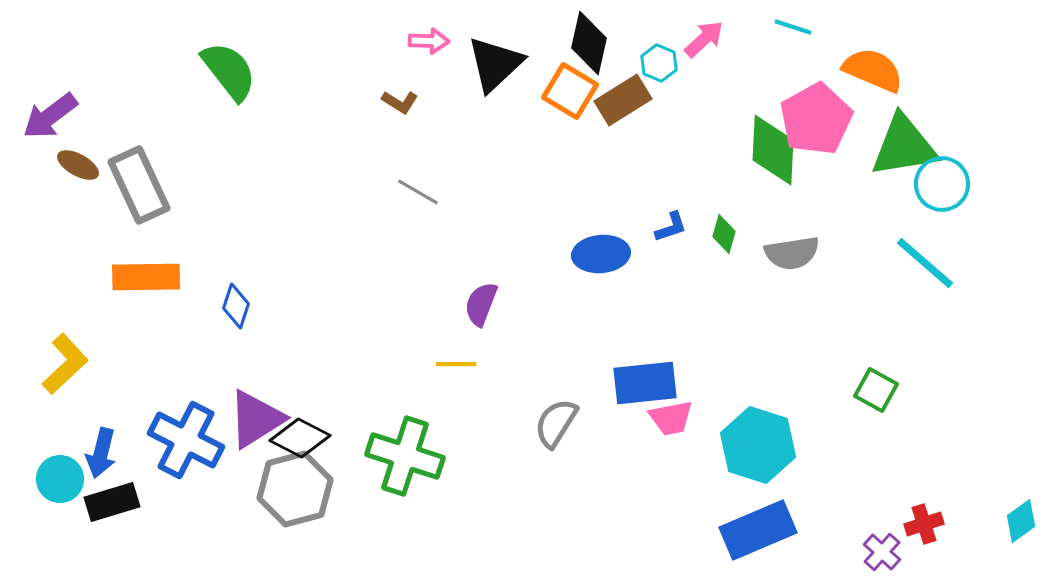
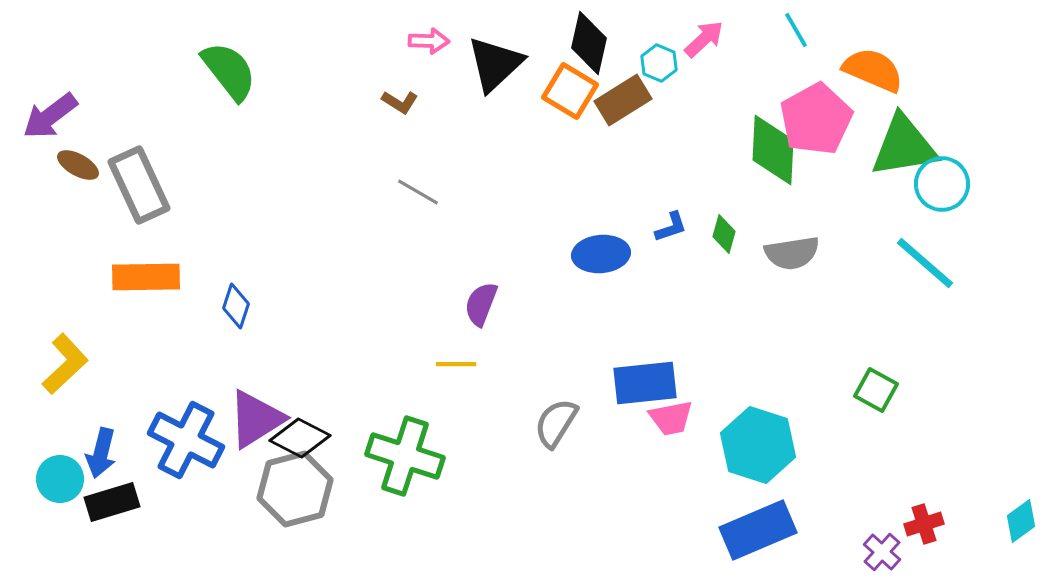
cyan line at (793, 27): moved 3 px right, 3 px down; rotated 42 degrees clockwise
